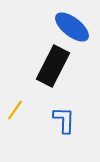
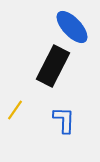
blue ellipse: rotated 9 degrees clockwise
